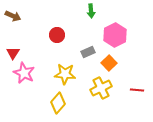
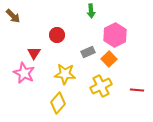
brown arrow: rotated 21 degrees clockwise
red triangle: moved 21 px right
orange square: moved 4 px up
yellow cross: moved 2 px up
